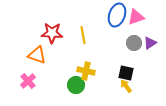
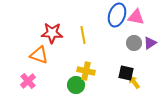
pink triangle: rotated 30 degrees clockwise
orange triangle: moved 2 px right
yellow arrow: moved 8 px right, 4 px up
